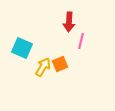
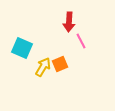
pink line: rotated 42 degrees counterclockwise
